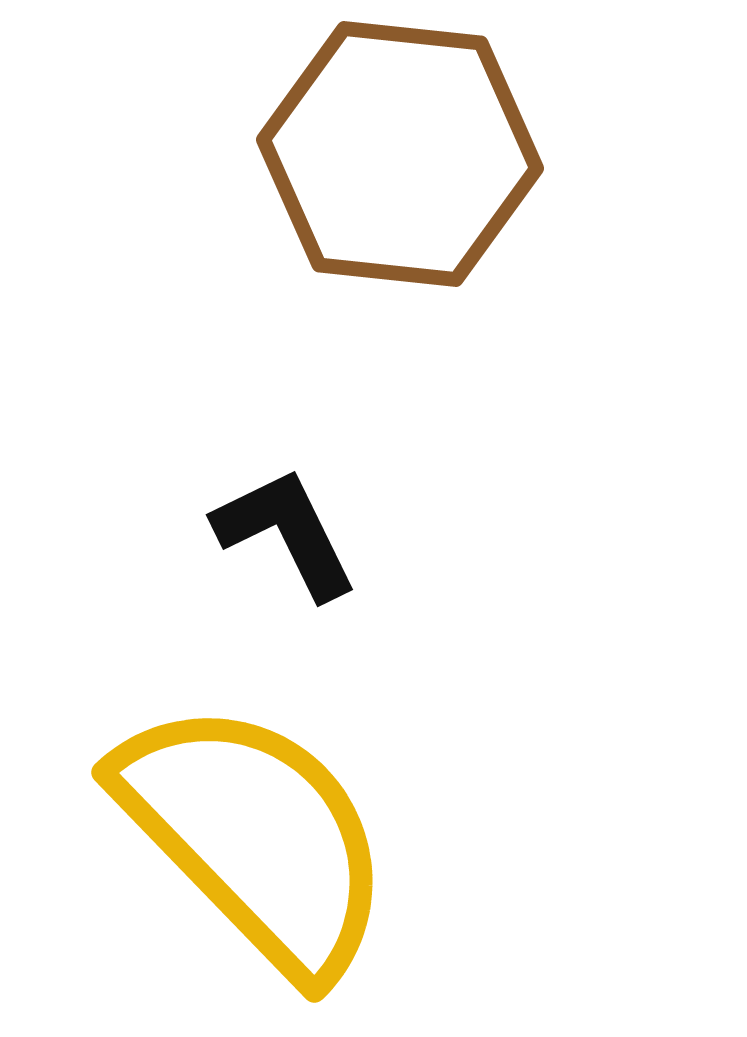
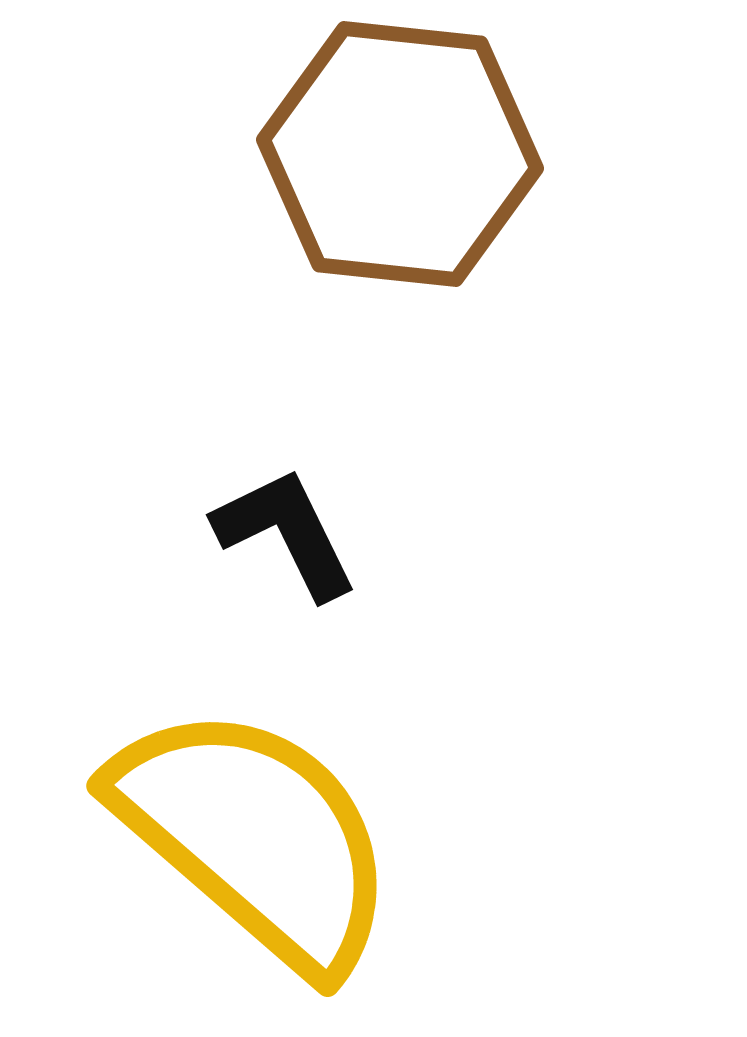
yellow semicircle: rotated 5 degrees counterclockwise
